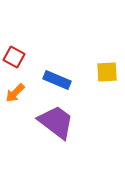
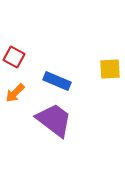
yellow square: moved 3 px right, 3 px up
blue rectangle: moved 1 px down
purple trapezoid: moved 2 px left, 2 px up
